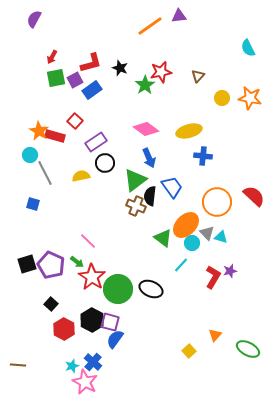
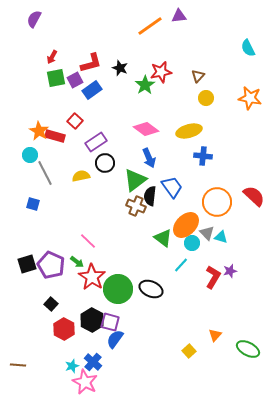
yellow circle at (222, 98): moved 16 px left
